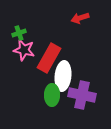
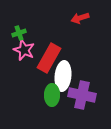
pink star: rotated 10 degrees clockwise
